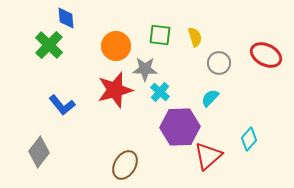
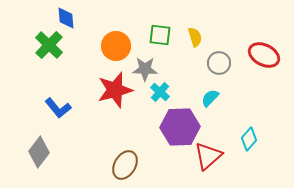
red ellipse: moved 2 px left
blue L-shape: moved 4 px left, 3 px down
